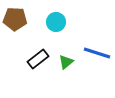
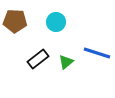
brown pentagon: moved 2 px down
